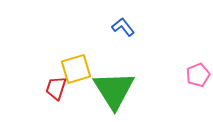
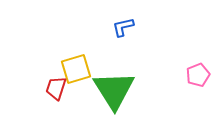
blue L-shape: rotated 65 degrees counterclockwise
